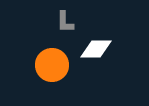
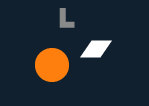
gray L-shape: moved 2 px up
